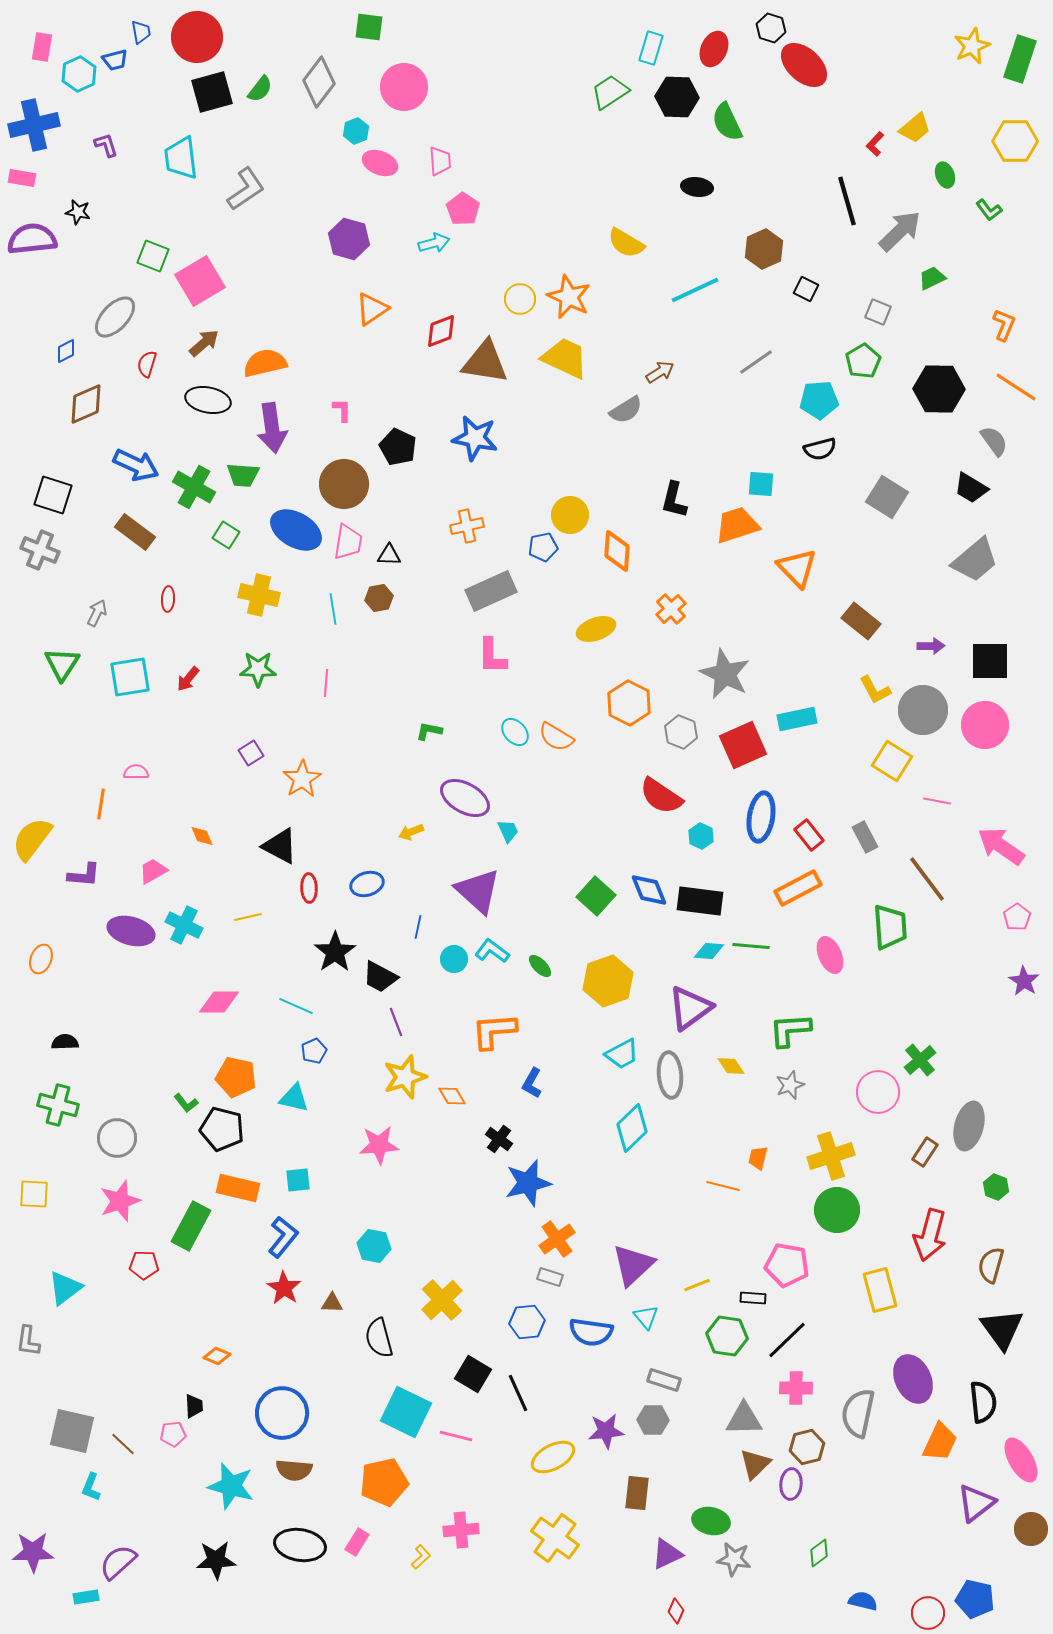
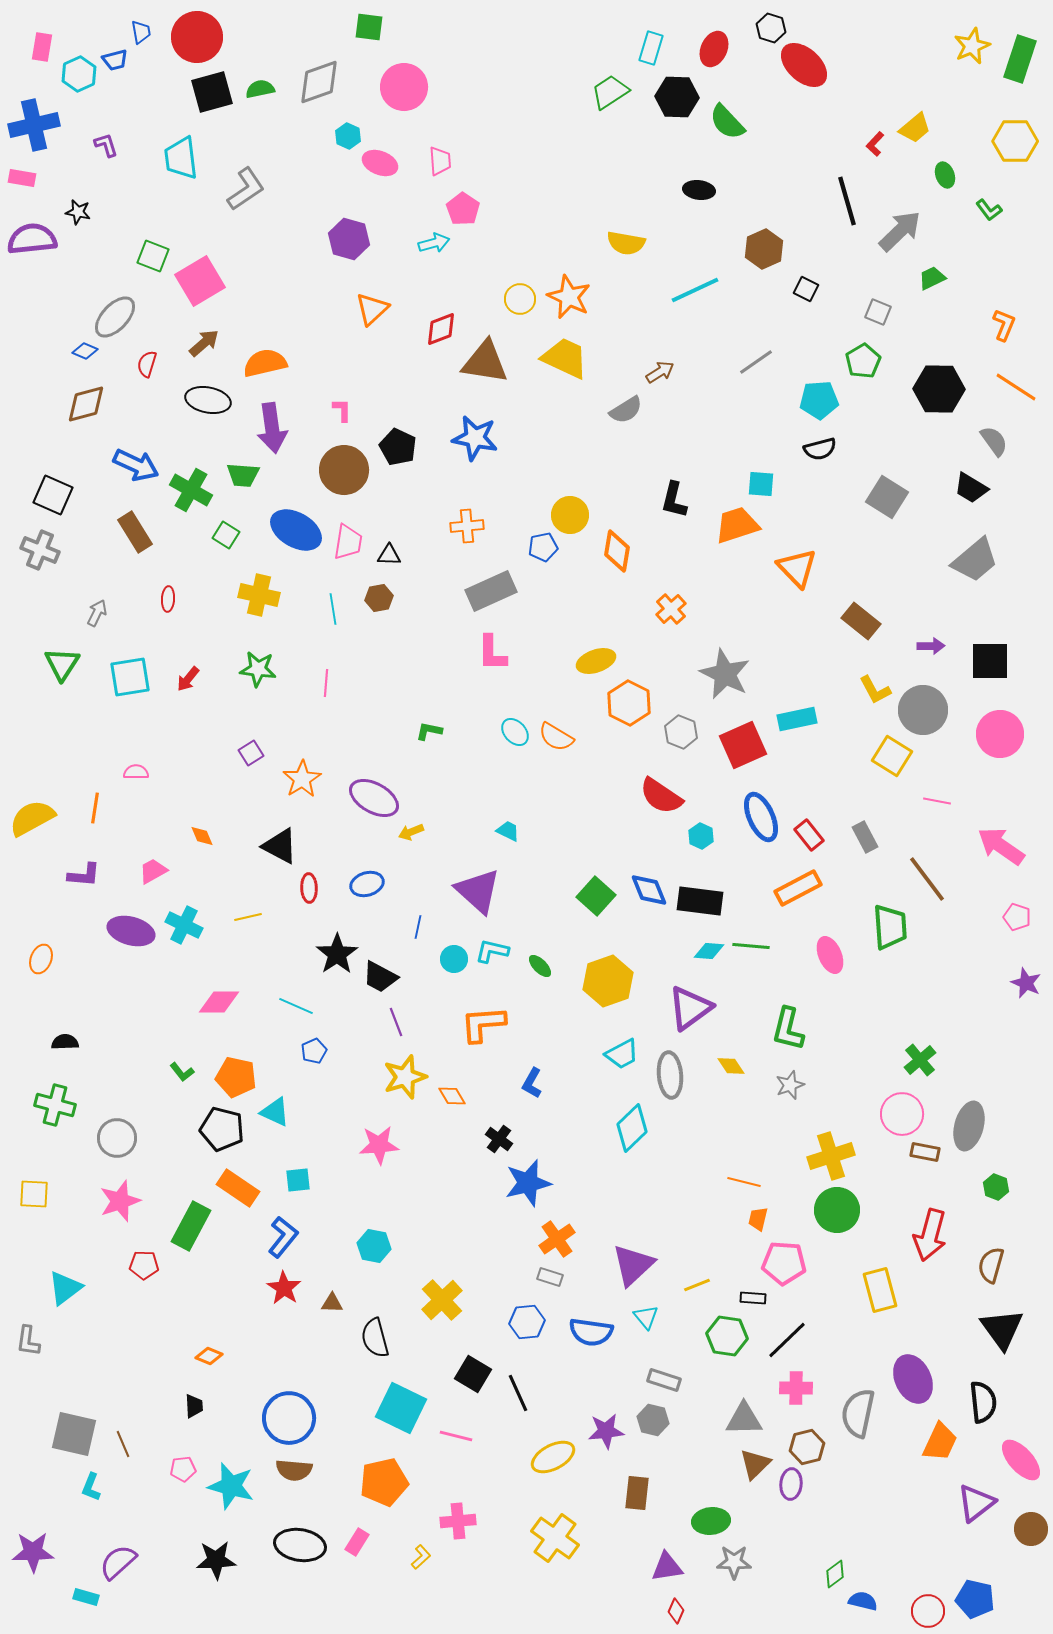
gray diamond at (319, 82): rotated 33 degrees clockwise
green semicircle at (260, 89): rotated 140 degrees counterclockwise
green semicircle at (727, 122): rotated 18 degrees counterclockwise
cyan hexagon at (356, 131): moved 8 px left, 5 px down; rotated 15 degrees counterclockwise
black ellipse at (697, 187): moved 2 px right, 3 px down
yellow semicircle at (626, 243): rotated 21 degrees counterclockwise
orange triangle at (372, 309): rotated 9 degrees counterclockwise
red diamond at (441, 331): moved 2 px up
blue diamond at (66, 351): moved 19 px right; rotated 50 degrees clockwise
brown diamond at (86, 404): rotated 9 degrees clockwise
brown circle at (344, 484): moved 14 px up
green cross at (194, 487): moved 3 px left, 3 px down
black square at (53, 495): rotated 6 degrees clockwise
orange cross at (467, 526): rotated 8 degrees clockwise
brown rectangle at (135, 532): rotated 21 degrees clockwise
orange diamond at (617, 551): rotated 6 degrees clockwise
yellow ellipse at (596, 629): moved 32 px down
pink L-shape at (492, 656): moved 3 px up
green star at (258, 669): rotated 6 degrees clockwise
pink circle at (985, 725): moved 15 px right, 9 px down
yellow square at (892, 761): moved 5 px up
purple ellipse at (465, 798): moved 91 px left
orange line at (101, 804): moved 6 px left, 4 px down
blue ellipse at (761, 817): rotated 33 degrees counterclockwise
cyan trapezoid at (508, 831): rotated 40 degrees counterclockwise
yellow semicircle at (32, 839): moved 21 px up; rotated 24 degrees clockwise
pink pentagon at (1017, 917): rotated 20 degrees counterclockwise
cyan L-shape at (492, 951): rotated 24 degrees counterclockwise
black star at (335, 952): moved 2 px right, 2 px down
purple star at (1024, 981): moved 2 px right, 2 px down; rotated 8 degrees counterclockwise
green L-shape at (790, 1030): moved 2 px left, 1 px up; rotated 72 degrees counterclockwise
orange L-shape at (494, 1031): moved 11 px left, 7 px up
pink circle at (878, 1092): moved 24 px right, 22 px down
cyan triangle at (294, 1098): moved 19 px left, 14 px down; rotated 12 degrees clockwise
green L-shape at (186, 1103): moved 4 px left, 31 px up
green cross at (58, 1105): moved 3 px left
brown rectangle at (925, 1152): rotated 68 degrees clockwise
orange trapezoid at (758, 1158): moved 61 px down
orange line at (723, 1186): moved 21 px right, 4 px up
orange rectangle at (238, 1188): rotated 21 degrees clockwise
pink pentagon at (787, 1265): moved 3 px left, 2 px up; rotated 6 degrees counterclockwise
black semicircle at (379, 1338): moved 4 px left
orange diamond at (217, 1356): moved 8 px left
cyan square at (406, 1412): moved 5 px left, 4 px up
blue circle at (282, 1413): moved 7 px right, 5 px down
gray hexagon at (653, 1420): rotated 12 degrees clockwise
gray square at (72, 1431): moved 2 px right, 3 px down
pink pentagon at (173, 1434): moved 10 px right, 35 px down
brown line at (123, 1444): rotated 24 degrees clockwise
pink ellipse at (1021, 1460): rotated 12 degrees counterclockwise
green ellipse at (711, 1521): rotated 18 degrees counterclockwise
pink cross at (461, 1530): moved 3 px left, 9 px up
green diamond at (819, 1553): moved 16 px right, 21 px down
purple triangle at (667, 1554): moved 13 px down; rotated 16 degrees clockwise
gray star at (734, 1559): moved 3 px down; rotated 8 degrees counterclockwise
cyan rectangle at (86, 1597): rotated 25 degrees clockwise
red circle at (928, 1613): moved 2 px up
